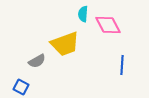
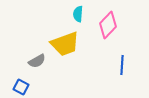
cyan semicircle: moved 5 px left
pink diamond: rotated 72 degrees clockwise
